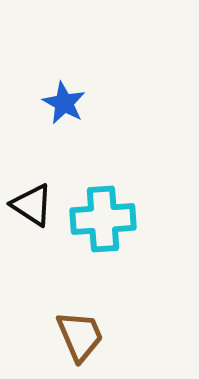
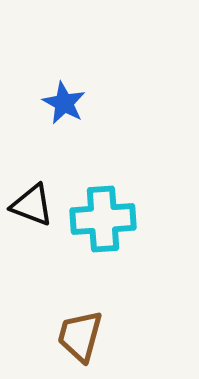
black triangle: rotated 12 degrees counterclockwise
brown trapezoid: rotated 142 degrees counterclockwise
